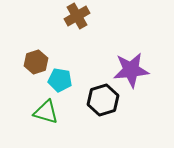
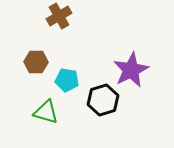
brown cross: moved 18 px left
brown hexagon: rotated 20 degrees clockwise
purple star: rotated 21 degrees counterclockwise
cyan pentagon: moved 7 px right
